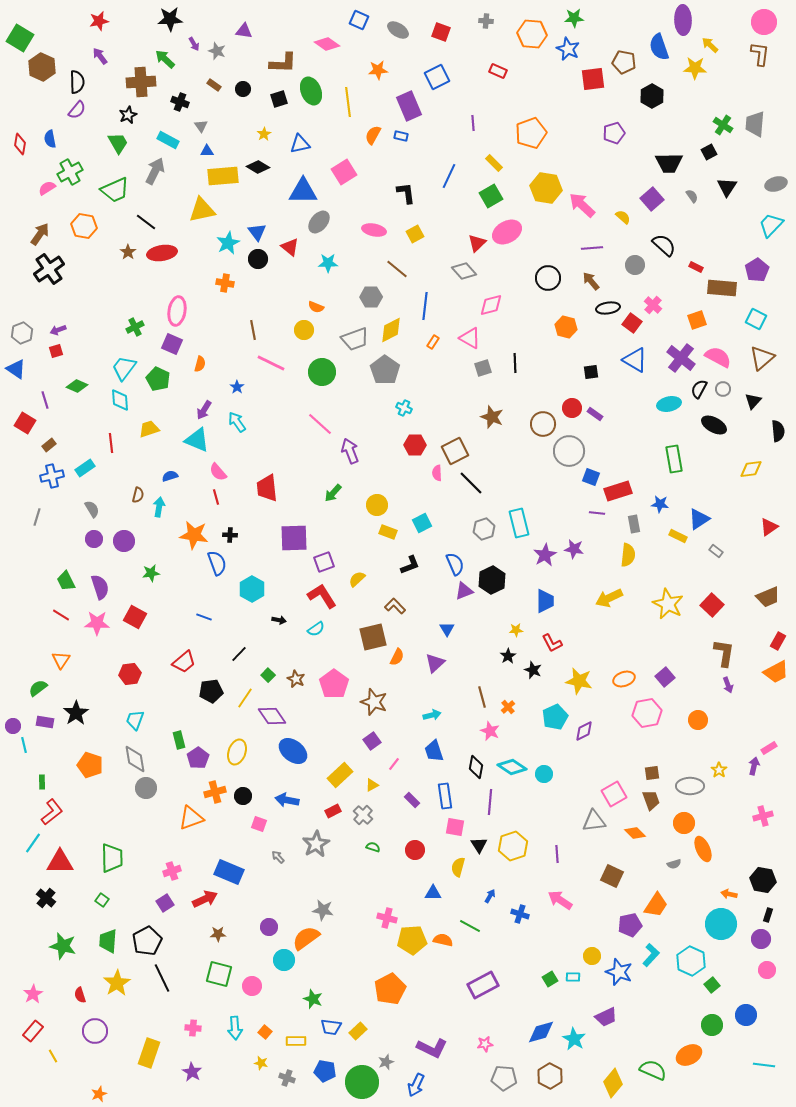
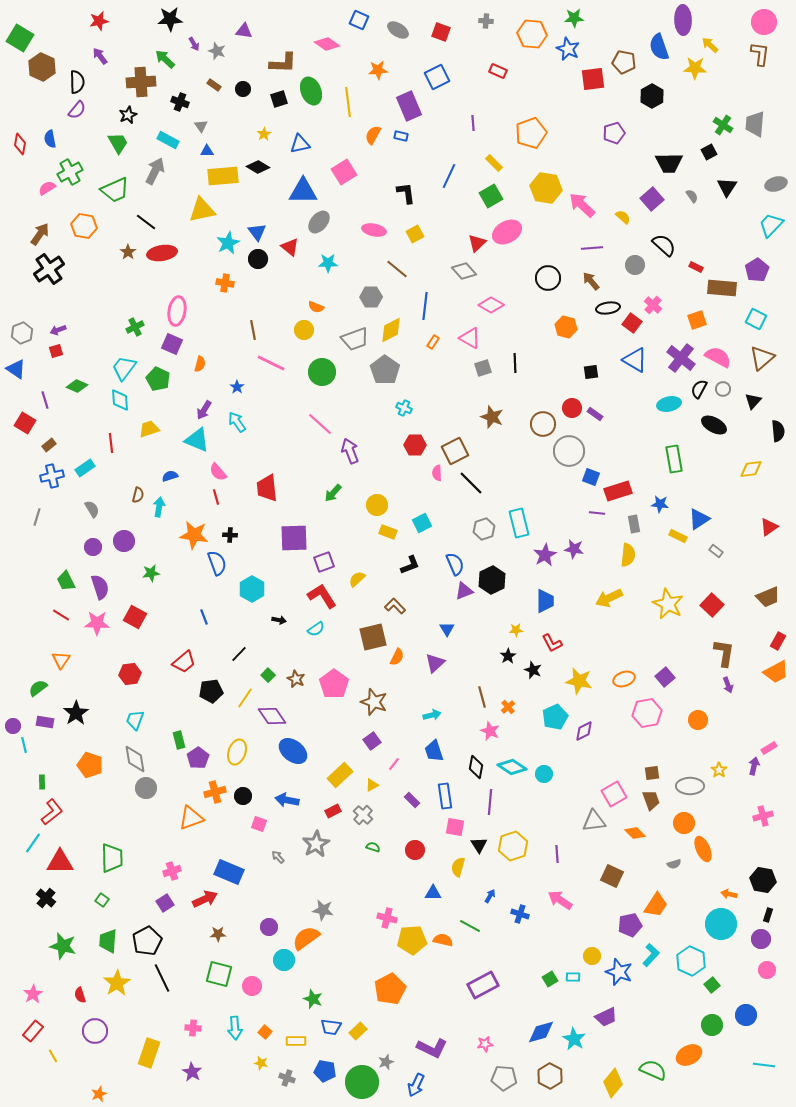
pink diamond at (491, 305): rotated 45 degrees clockwise
purple circle at (94, 539): moved 1 px left, 8 px down
blue line at (204, 617): rotated 49 degrees clockwise
